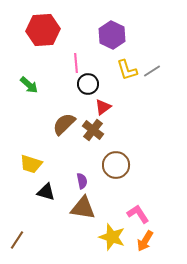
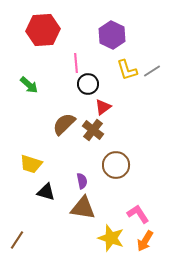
yellow star: moved 1 px left, 1 px down
